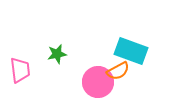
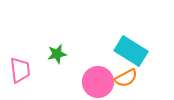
cyan rectangle: rotated 12 degrees clockwise
orange semicircle: moved 8 px right, 7 px down
